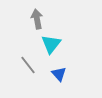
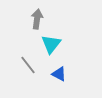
gray arrow: rotated 18 degrees clockwise
blue triangle: rotated 21 degrees counterclockwise
